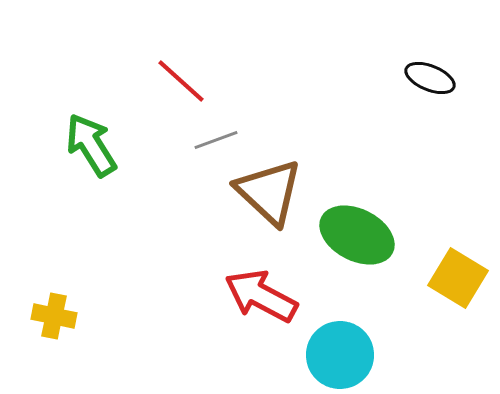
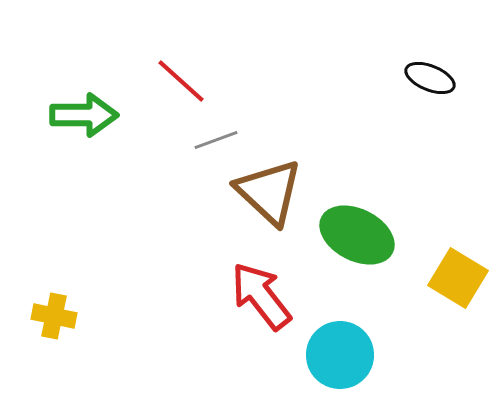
green arrow: moved 7 px left, 30 px up; rotated 122 degrees clockwise
red arrow: rotated 24 degrees clockwise
